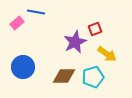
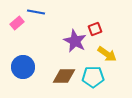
purple star: moved 1 px up; rotated 20 degrees counterclockwise
cyan pentagon: rotated 15 degrees clockwise
